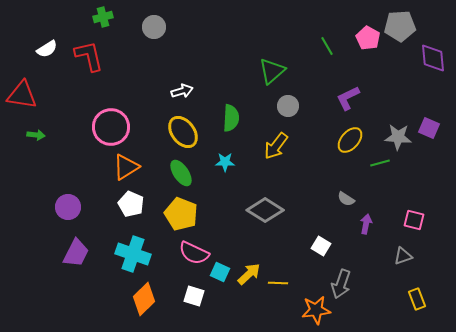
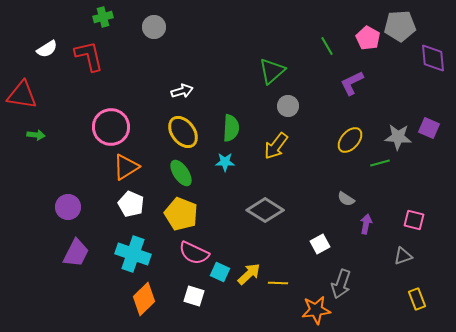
purple L-shape at (348, 98): moved 4 px right, 15 px up
green semicircle at (231, 118): moved 10 px down
white square at (321, 246): moved 1 px left, 2 px up; rotated 30 degrees clockwise
